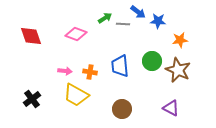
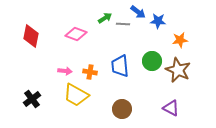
red diamond: rotated 30 degrees clockwise
